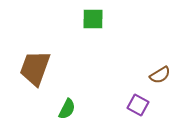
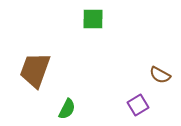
brown trapezoid: moved 2 px down
brown semicircle: rotated 60 degrees clockwise
purple square: rotated 30 degrees clockwise
